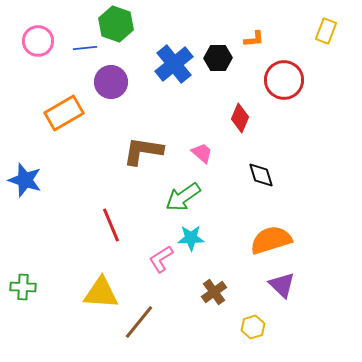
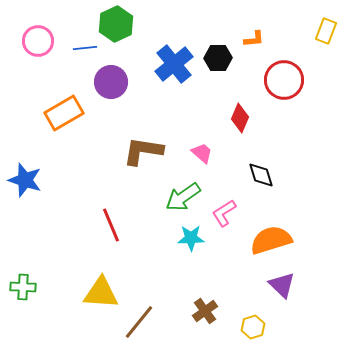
green hexagon: rotated 16 degrees clockwise
pink L-shape: moved 63 px right, 46 px up
brown cross: moved 9 px left, 19 px down
